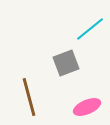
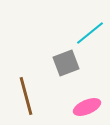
cyan line: moved 4 px down
brown line: moved 3 px left, 1 px up
